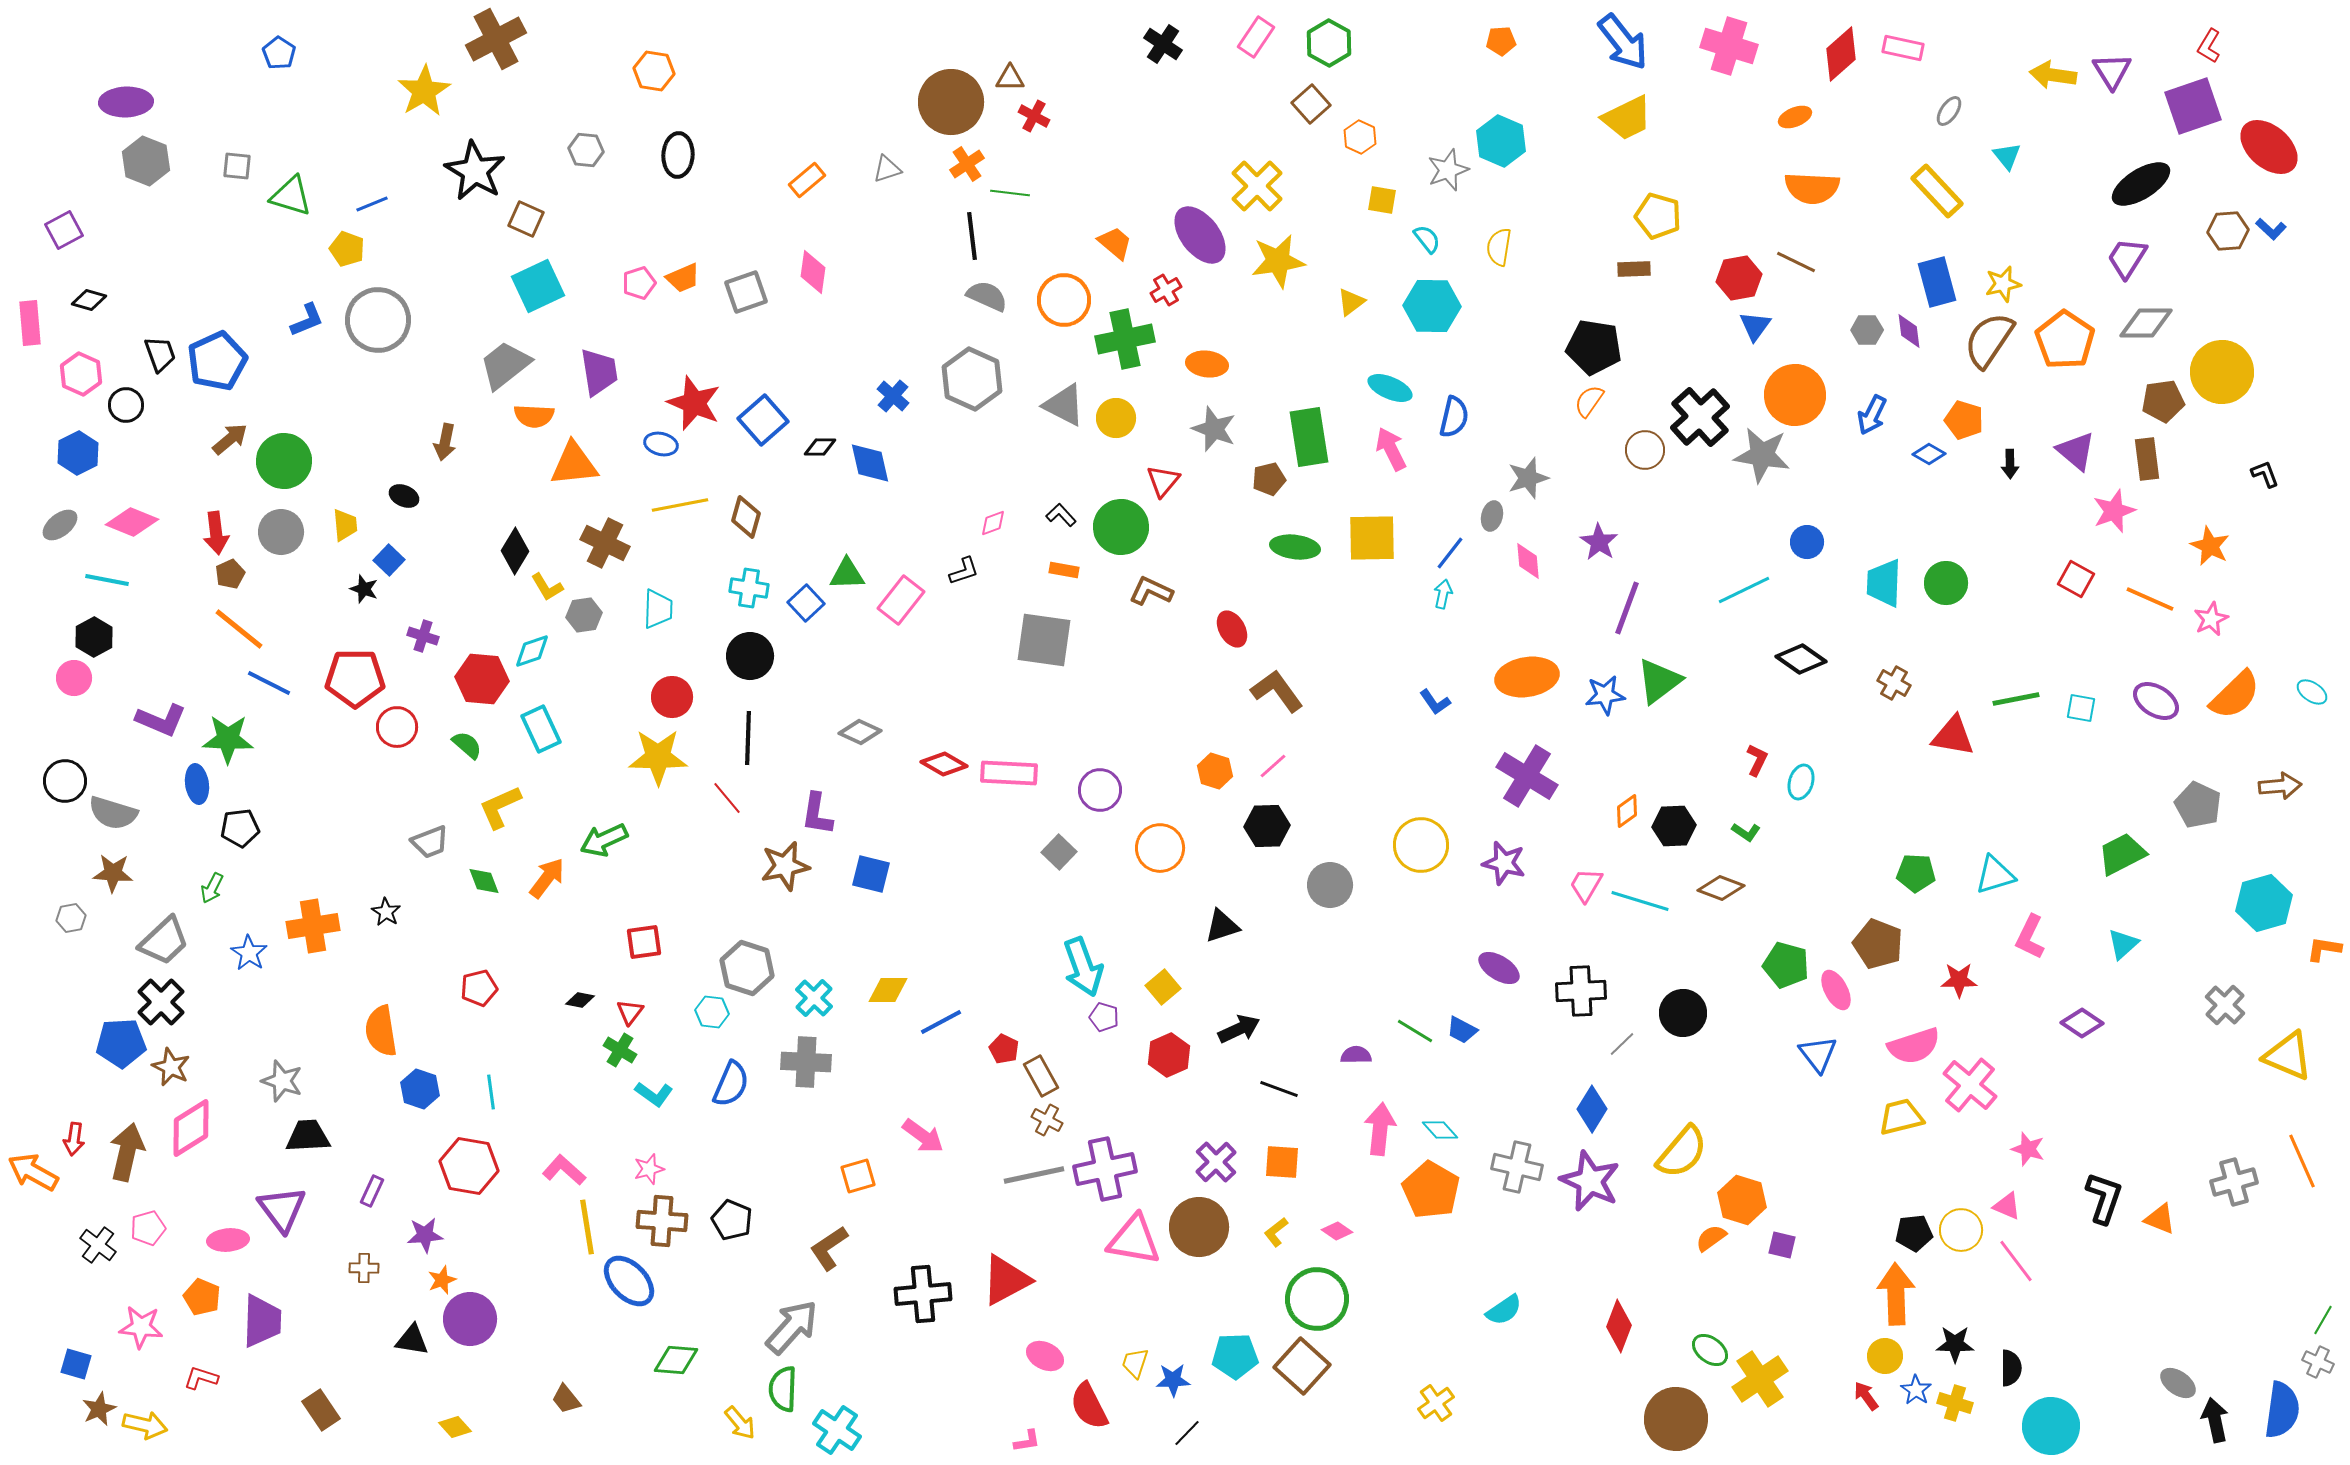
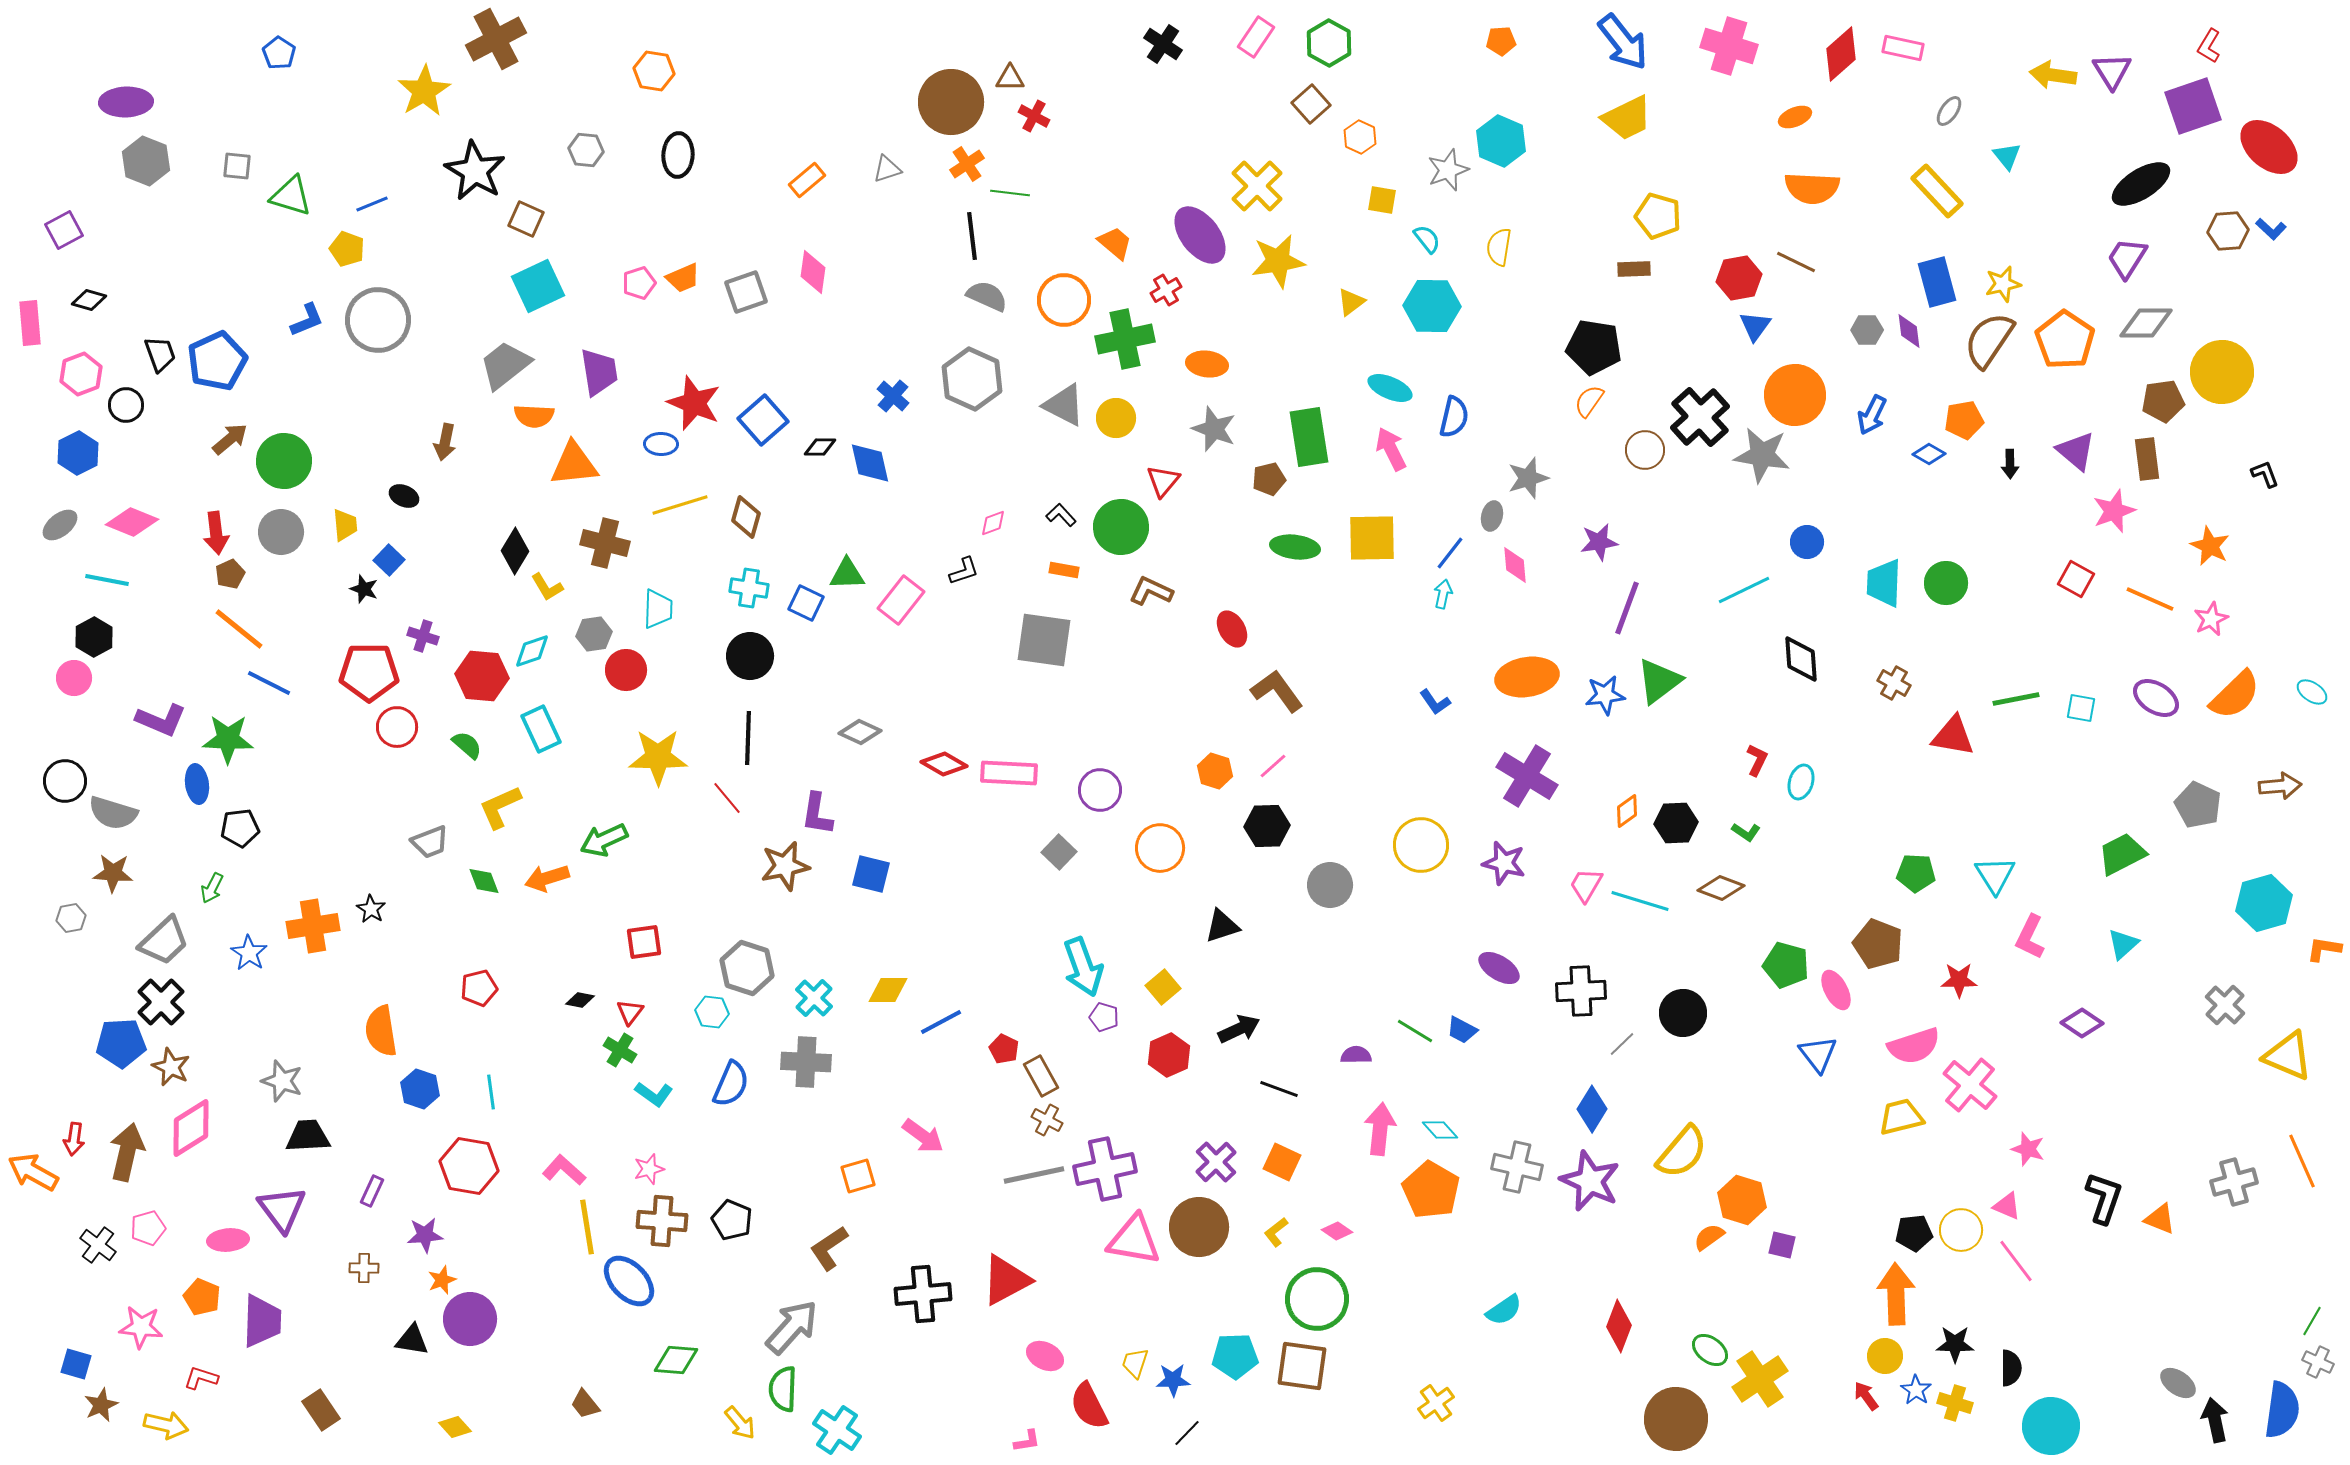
pink hexagon at (81, 374): rotated 15 degrees clockwise
orange pentagon at (1964, 420): rotated 27 degrees counterclockwise
blue ellipse at (661, 444): rotated 12 degrees counterclockwise
yellow line at (680, 505): rotated 6 degrees counterclockwise
purple star at (1599, 542): rotated 30 degrees clockwise
brown cross at (605, 543): rotated 12 degrees counterclockwise
pink diamond at (1528, 561): moved 13 px left, 4 px down
blue square at (806, 603): rotated 21 degrees counterclockwise
gray hexagon at (584, 615): moved 10 px right, 19 px down
black diamond at (1801, 659): rotated 51 degrees clockwise
red pentagon at (355, 678): moved 14 px right, 6 px up
red hexagon at (482, 679): moved 3 px up
red circle at (672, 697): moved 46 px left, 27 px up
purple ellipse at (2156, 701): moved 3 px up
black hexagon at (1674, 826): moved 2 px right, 3 px up
cyan triangle at (1995, 875): rotated 45 degrees counterclockwise
orange arrow at (547, 878): rotated 144 degrees counterclockwise
black star at (386, 912): moved 15 px left, 3 px up
orange square at (1282, 1162): rotated 21 degrees clockwise
orange semicircle at (1711, 1238): moved 2 px left, 1 px up
green line at (2323, 1320): moved 11 px left, 1 px down
brown square at (1302, 1366): rotated 34 degrees counterclockwise
brown trapezoid at (566, 1399): moved 19 px right, 5 px down
brown star at (99, 1409): moved 2 px right, 4 px up
yellow arrow at (145, 1425): moved 21 px right
